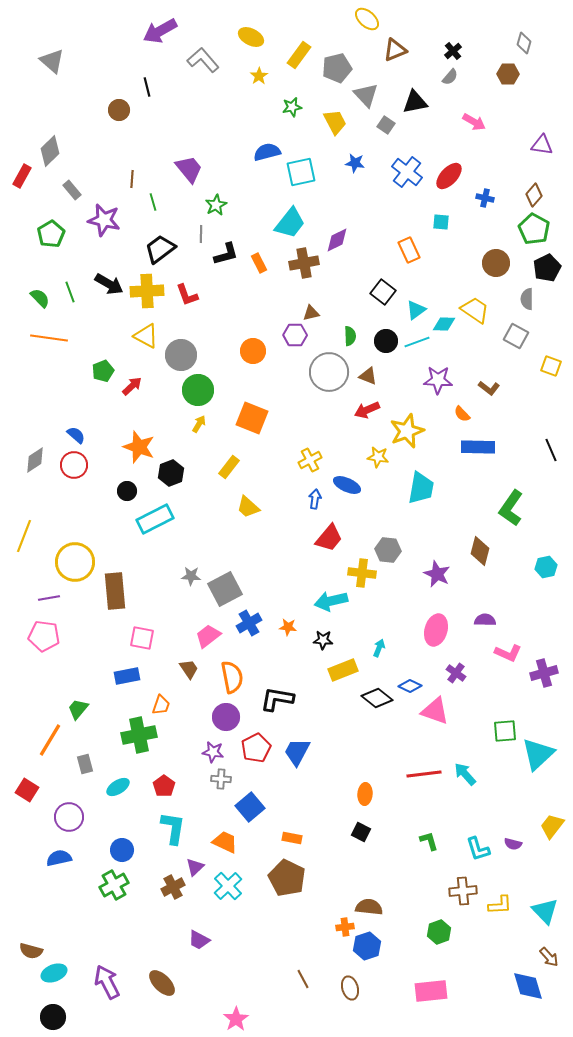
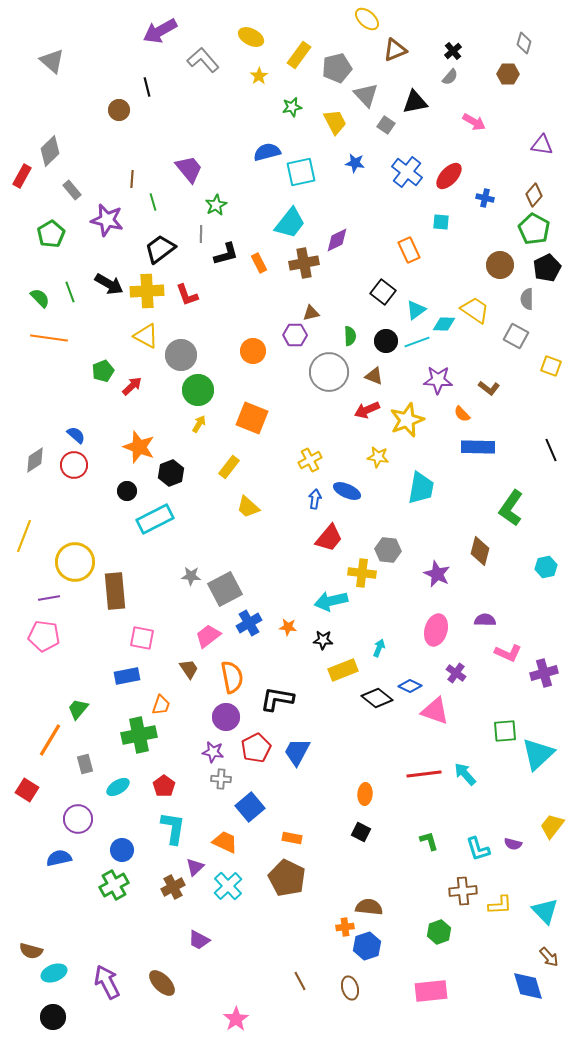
purple star at (104, 220): moved 3 px right
brown circle at (496, 263): moved 4 px right, 2 px down
brown triangle at (368, 376): moved 6 px right
yellow star at (407, 431): moved 11 px up
blue ellipse at (347, 485): moved 6 px down
purple circle at (69, 817): moved 9 px right, 2 px down
brown line at (303, 979): moved 3 px left, 2 px down
